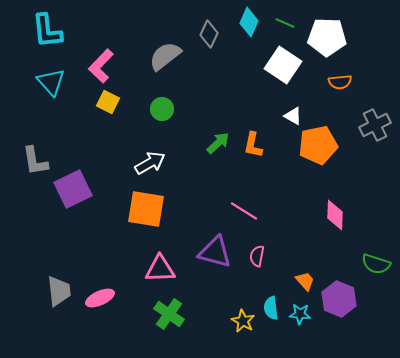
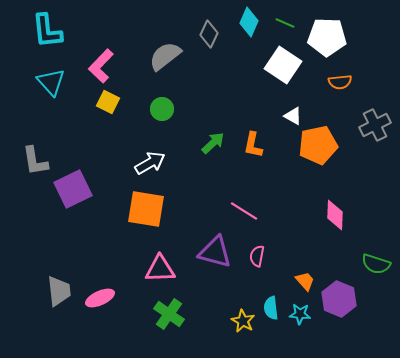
green arrow: moved 5 px left
